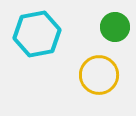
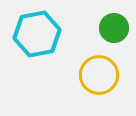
green circle: moved 1 px left, 1 px down
